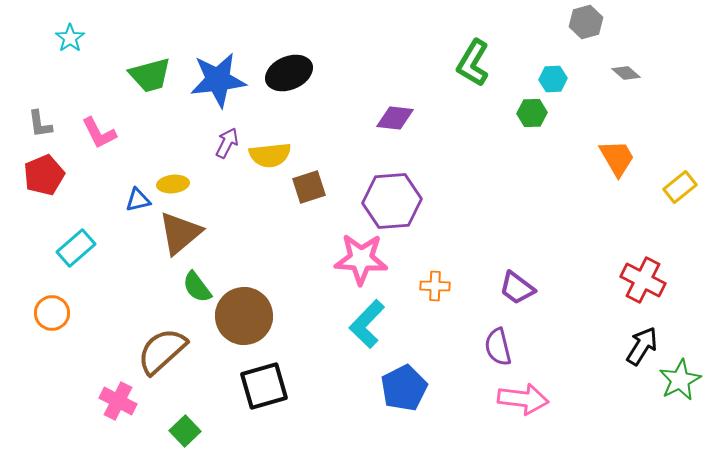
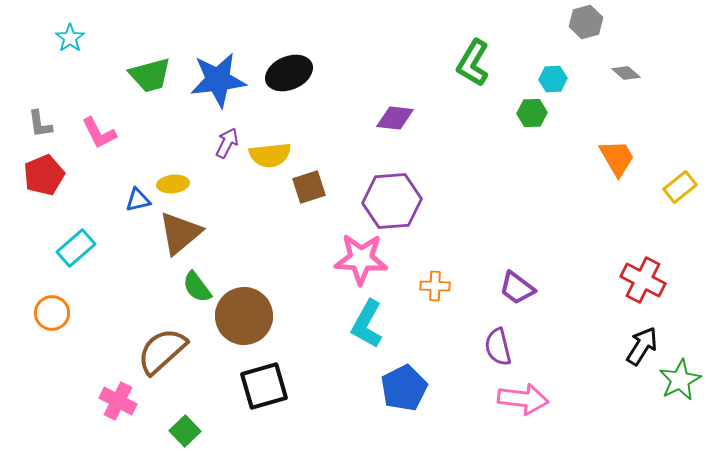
cyan L-shape: rotated 15 degrees counterclockwise
